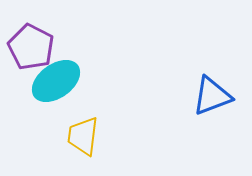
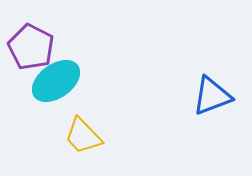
yellow trapezoid: rotated 51 degrees counterclockwise
